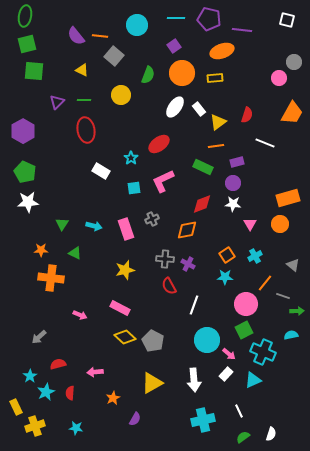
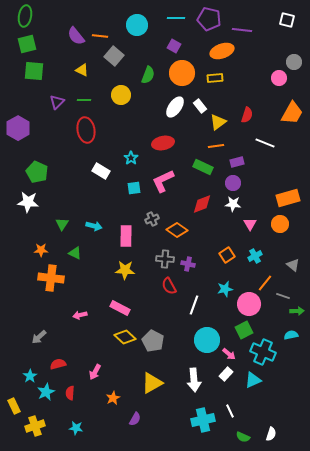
purple square at (174, 46): rotated 24 degrees counterclockwise
white rectangle at (199, 109): moved 1 px right, 3 px up
purple hexagon at (23, 131): moved 5 px left, 3 px up
red ellipse at (159, 144): moved 4 px right, 1 px up; rotated 25 degrees clockwise
green pentagon at (25, 172): moved 12 px right
white star at (28, 202): rotated 10 degrees clockwise
pink rectangle at (126, 229): moved 7 px down; rotated 20 degrees clockwise
orange diamond at (187, 230): moved 10 px left; rotated 45 degrees clockwise
purple cross at (188, 264): rotated 16 degrees counterclockwise
yellow star at (125, 270): rotated 18 degrees clockwise
cyan star at (225, 277): moved 12 px down; rotated 14 degrees counterclockwise
pink circle at (246, 304): moved 3 px right
pink arrow at (80, 315): rotated 144 degrees clockwise
pink arrow at (95, 372): rotated 56 degrees counterclockwise
yellow rectangle at (16, 407): moved 2 px left, 1 px up
white line at (239, 411): moved 9 px left
green semicircle at (243, 437): rotated 120 degrees counterclockwise
